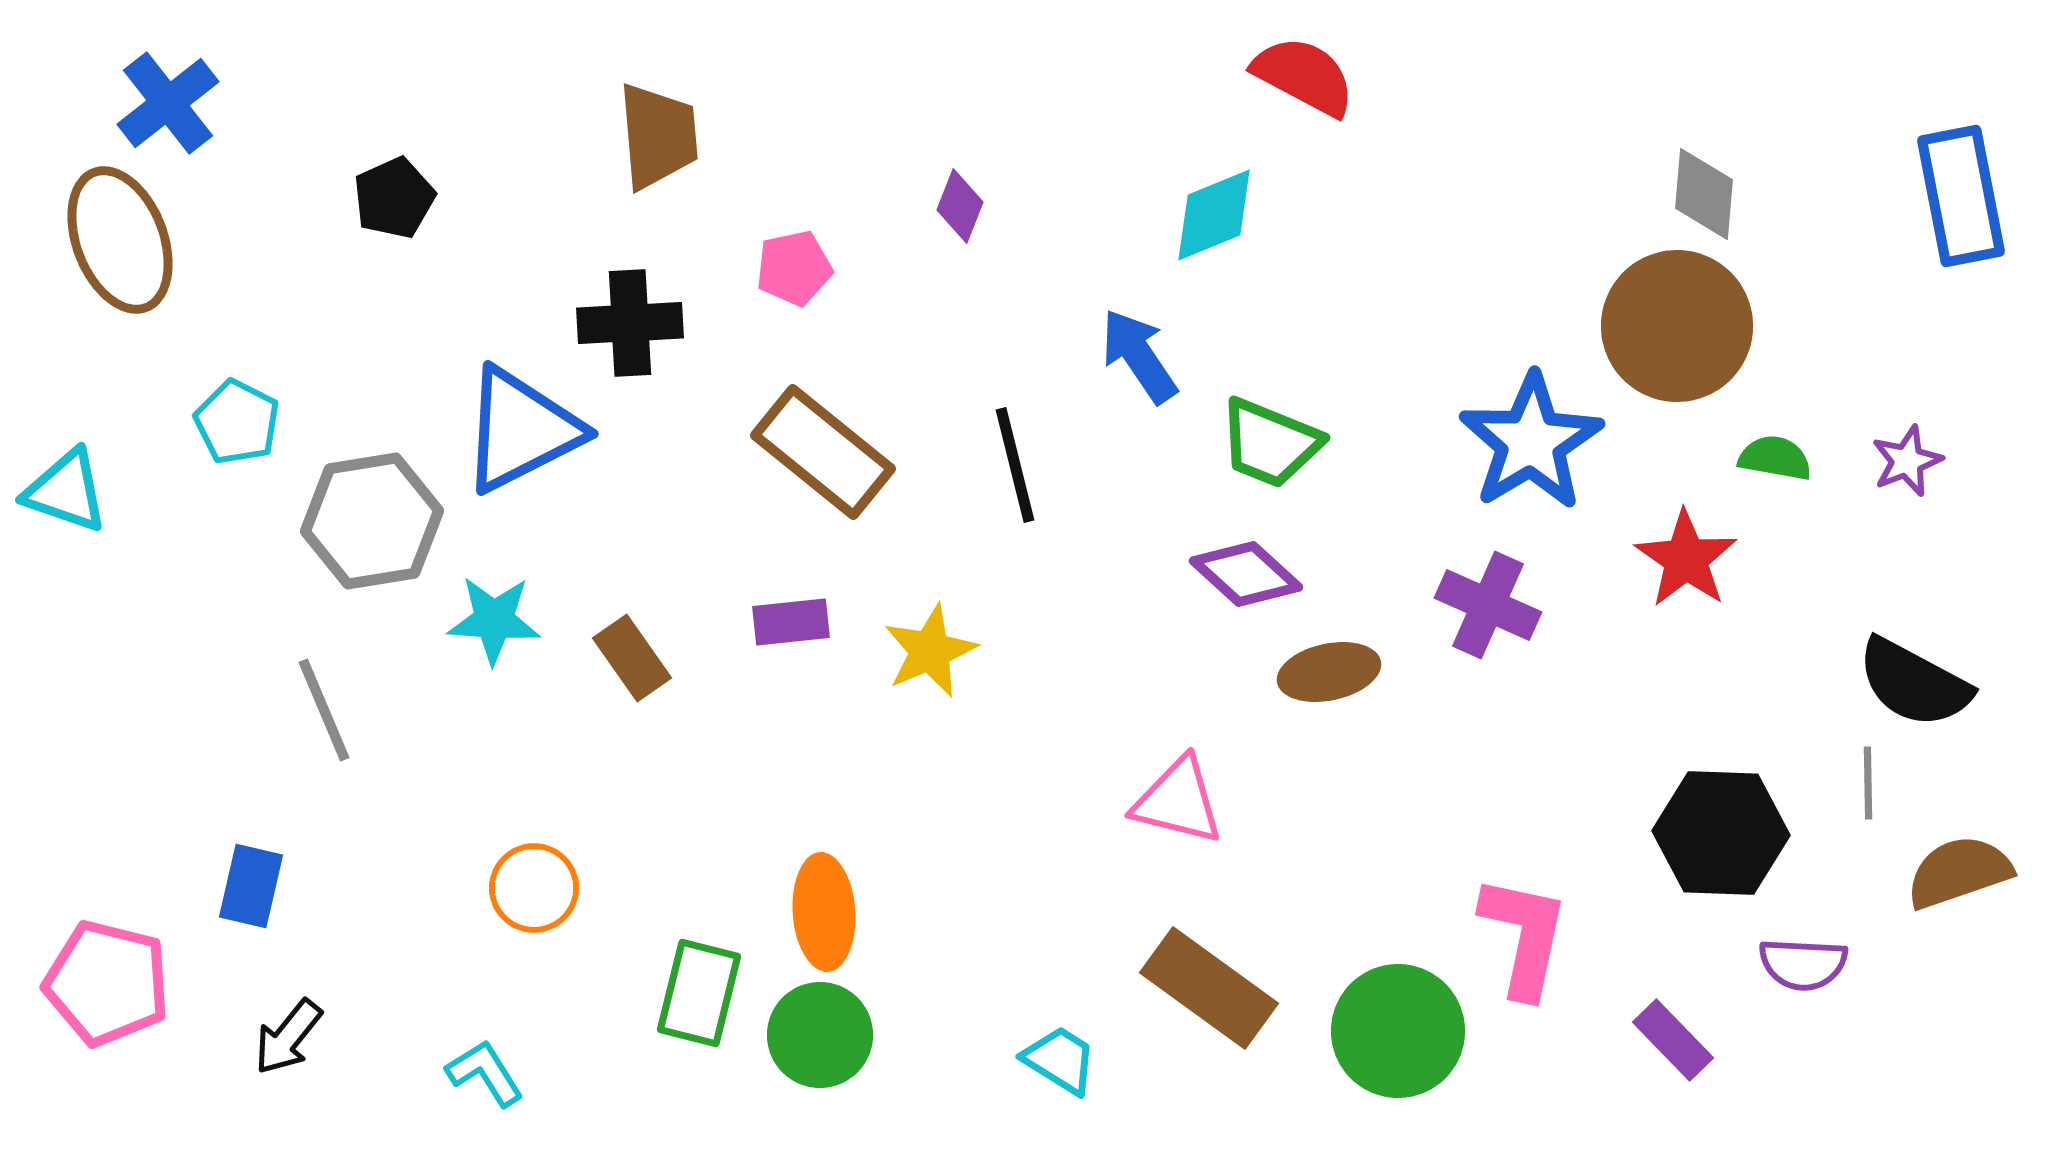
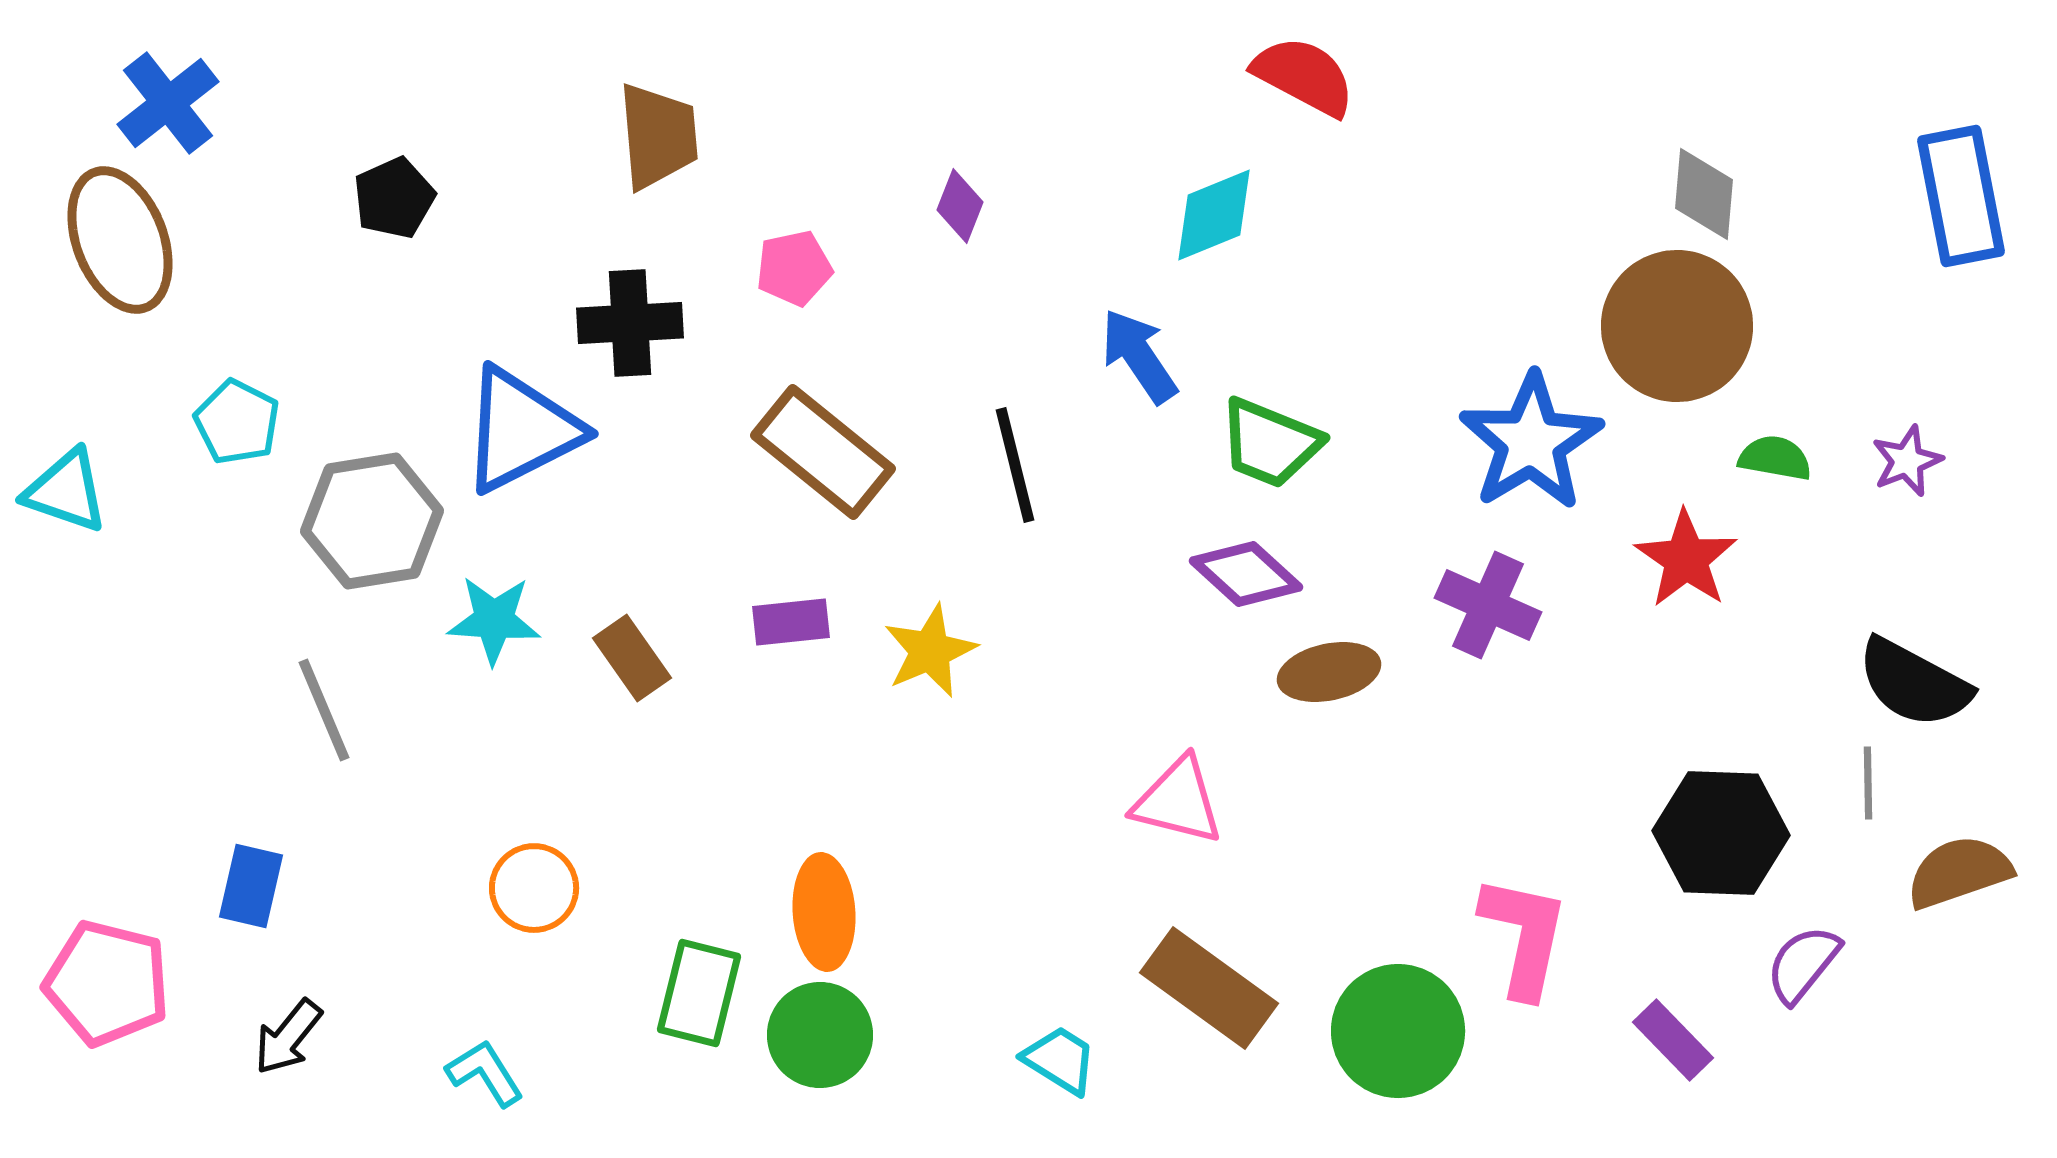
purple semicircle at (1803, 964): rotated 126 degrees clockwise
